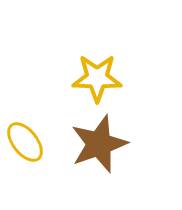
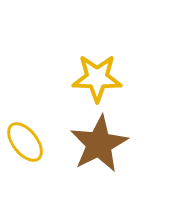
brown star: rotated 8 degrees counterclockwise
